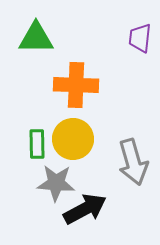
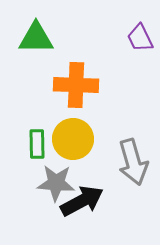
purple trapezoid: rotated 32 degrees counterclockwise
black arrow: moved 3 px left, 8 px up
